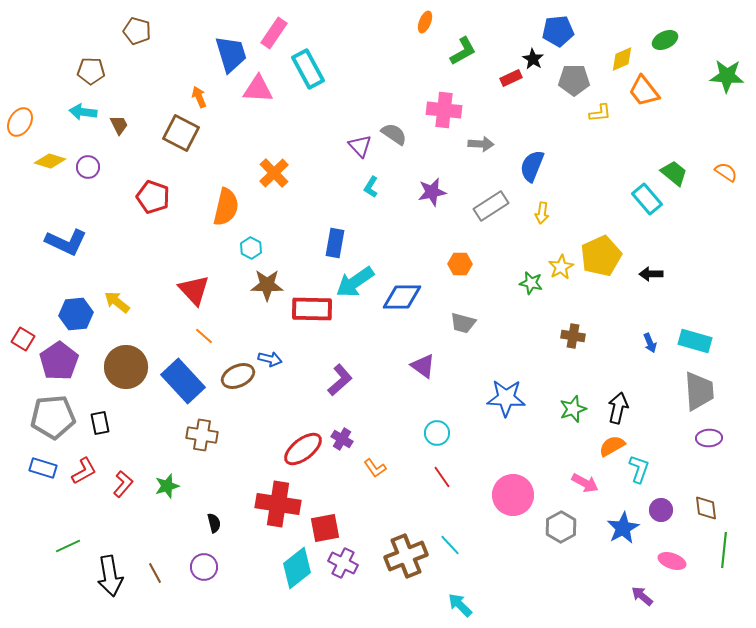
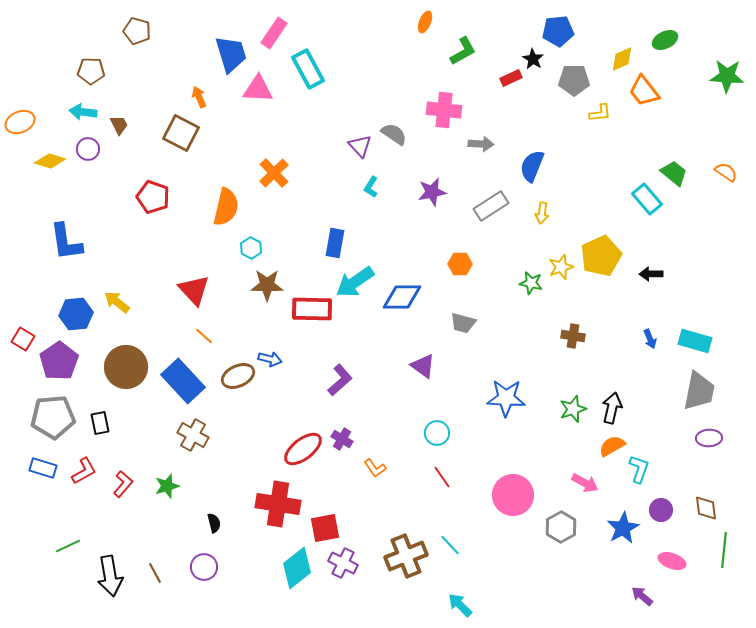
orange ellipse at (20, 122): rotated 36 degrees clockwise
purple circle at (88, 167): moved 18 px up
blue L-shape at (66, 242): rotated 57 degrees clockwise
yellow star at (561, 267): rotated 10 degrees clockwise
blue arrow at (650, 343): moved 4 px up
gray trapezoid at (699, 391): rotated 15 degrees clockwise
black arrow at (618, 408): moved 6 px left
brown cross at (202, 435): moved 9 px left; rotated 20 degrees clockwise
